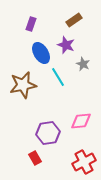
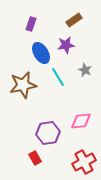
purple star: rotated 30 degrees counterclockwise
gray star: moved 2 px right, 6 px down
